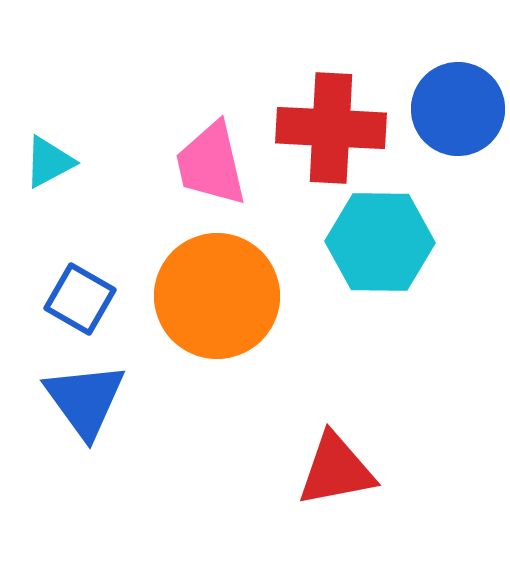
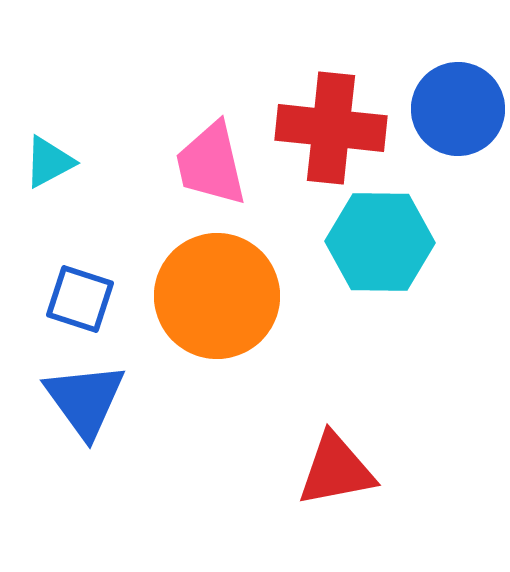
red cross: rotated 3 degrees clockwise
blue square: rotated 12 degrees counterclockwise
